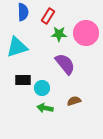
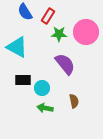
blue semicircle: moved 2 px right; rotated 150 degrees clockwise
pink circle: moved 1 px up
cyan triangle: rotated 45 degrees clockwise
brown semicircle: rotated 96 degrees clockwise
